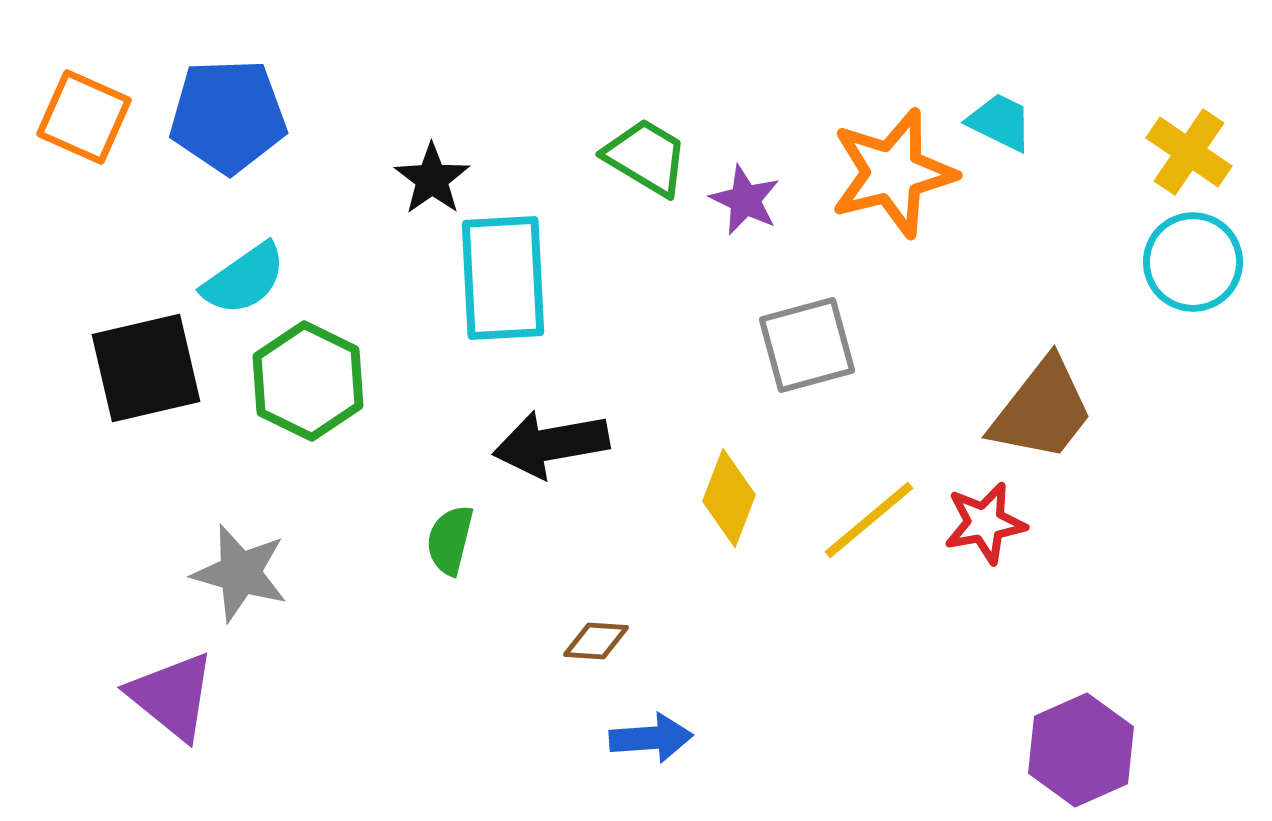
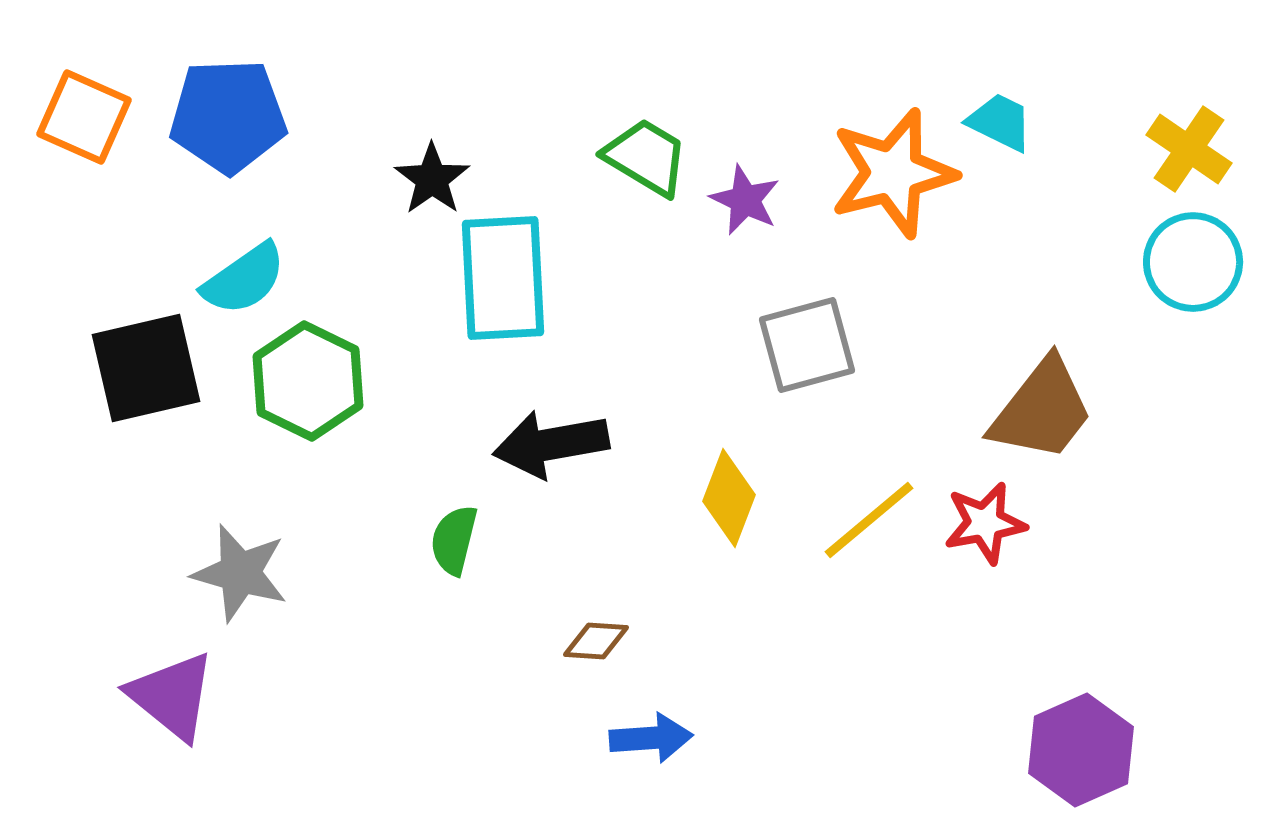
yellow cross: moved 3 px up
green semicircle: moved 4 px right
